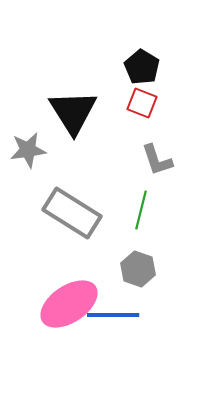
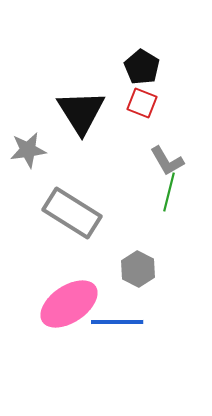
black triangle: moved 8 px right
gray L-shape: moved 10 px right, 1 px down; rotated 12 degrees counterclockwise
green line: moved 28 px right, 18 px up
gray hexagon: rotated 8 degrees clockwise
blue line: moved 4 px right, 7 px down
